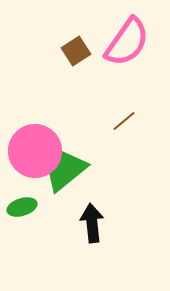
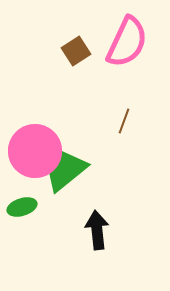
pink semicircle: rotated 10 degrees counterclockwise
brown line: rotated 30 degrees counterclockwise
black arrow: moved 5 px right, 7 px down
